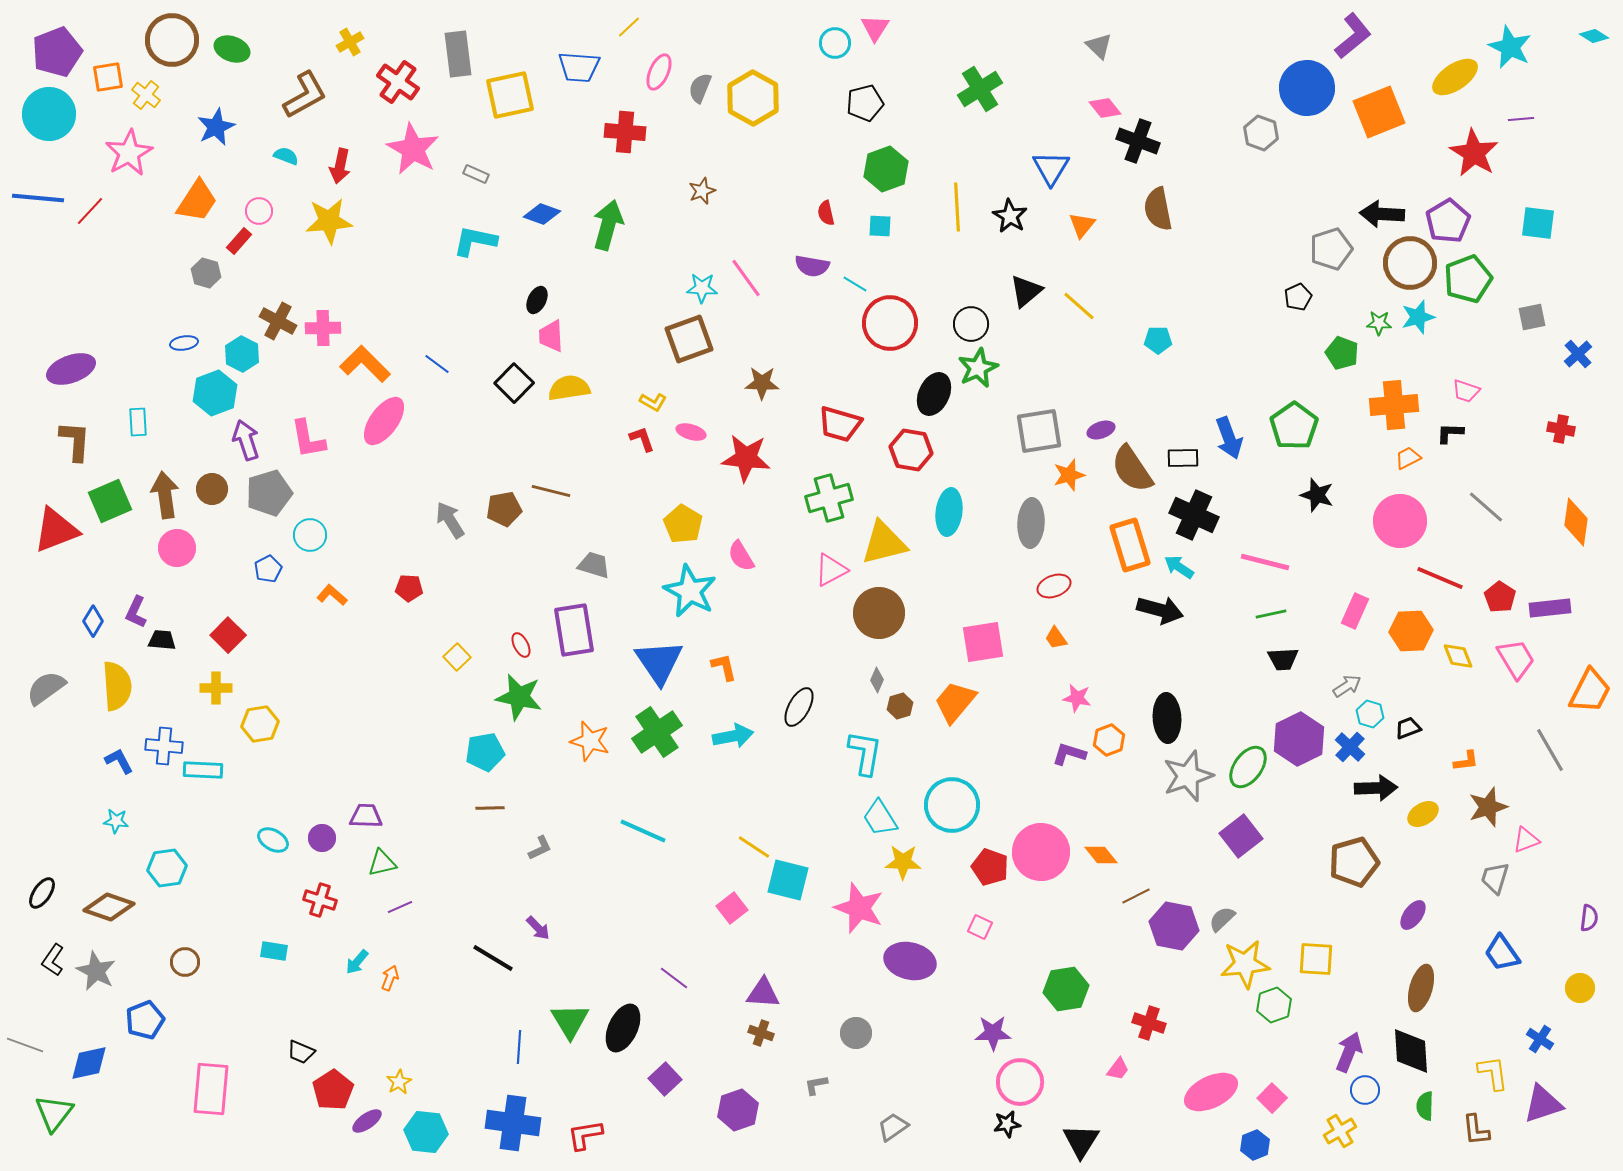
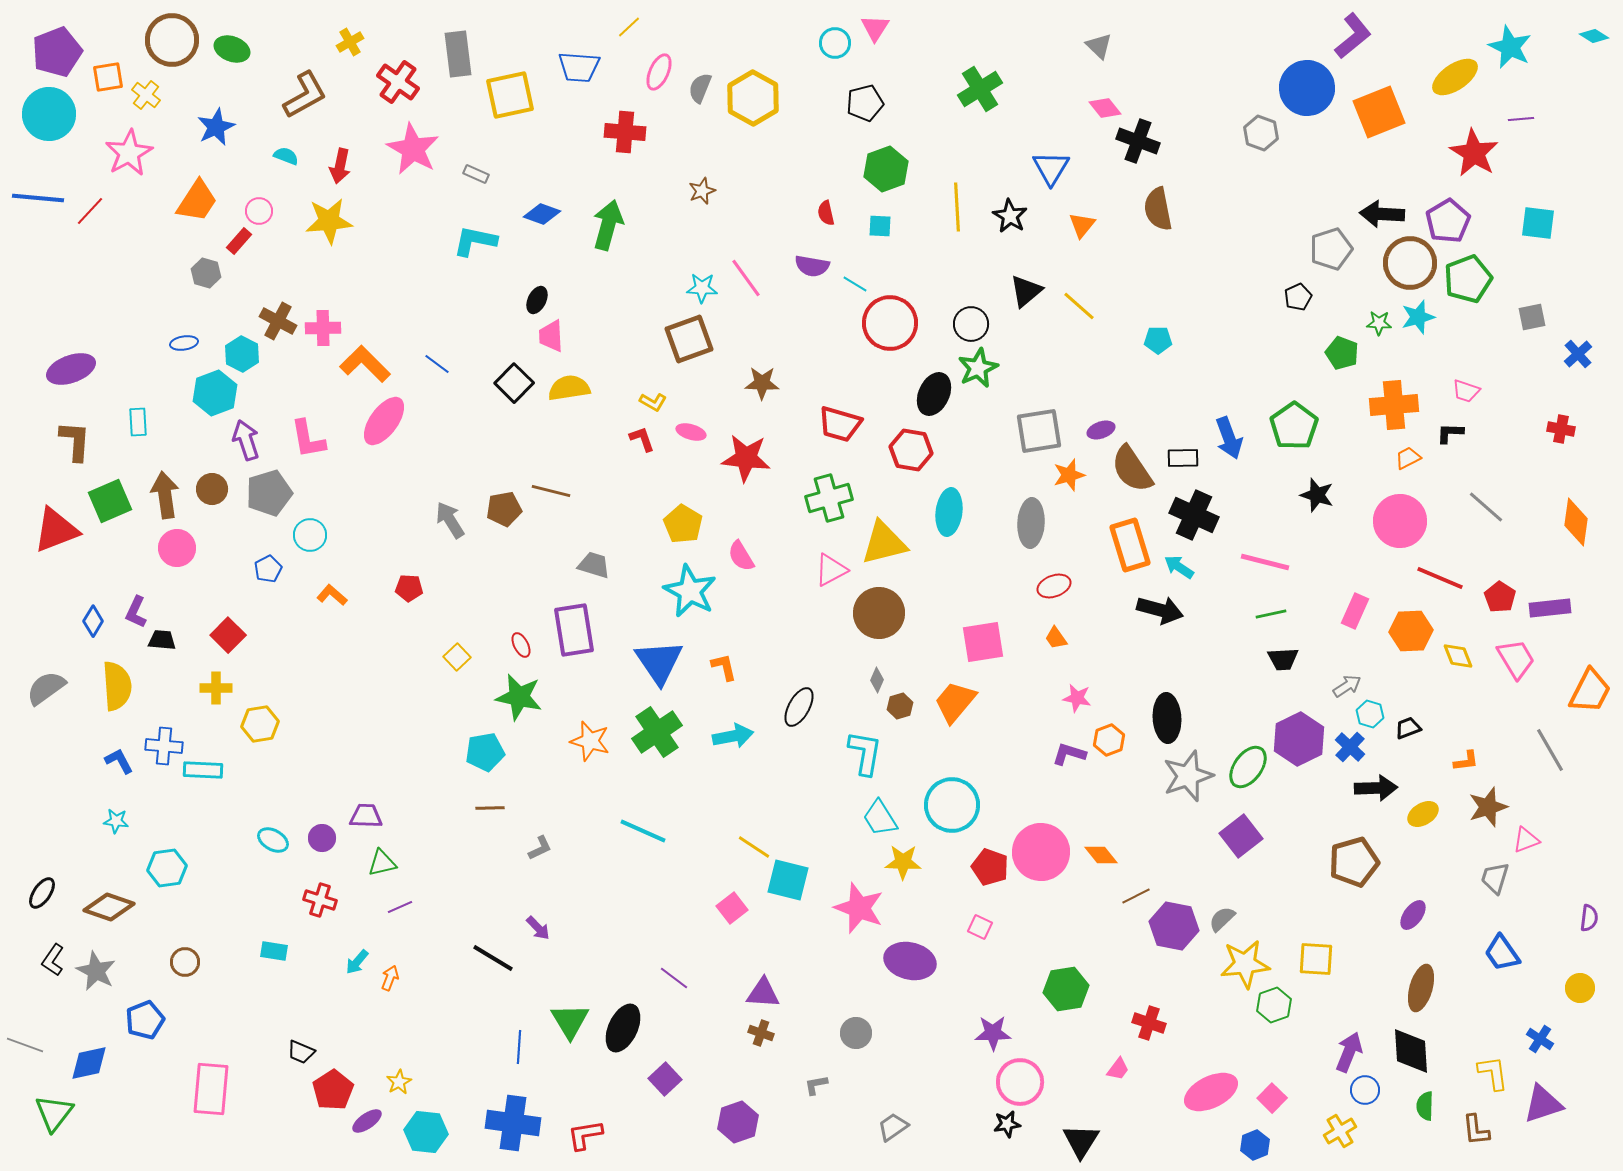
purple hexagon at (738, 1110): moved 12 px down
